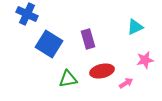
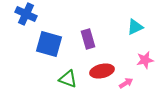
blue cross: moved 1 px left
blue square: rotated 16 degrees counterclockwise
green triangle: rotated 30 degrees clockwise
